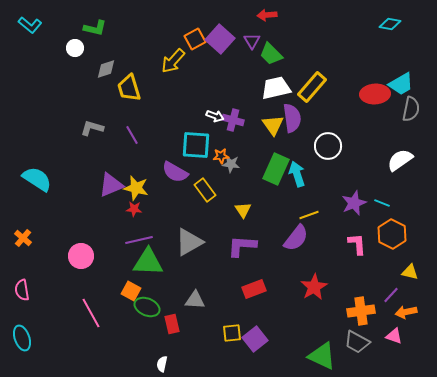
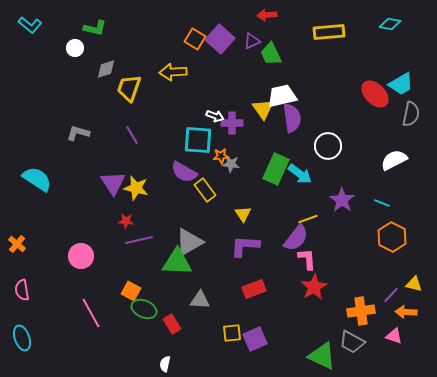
orange square at (195, 39): rotated 30 degrees counterclockwise
purple triangle at (252, 41): rotated 36 degrees clockwise
green trapezoid at (271, 54): rotated 20 degrees clockwise
yellow arrow at (173, 61): moved 11 px down; rotated 44 degrees clockwise
yellow rectangle at (312, 87): moved 17 px right, 55 px up; rotated 44 degrees clockwise
yellow trapezoid at (129, 88): rotated 36 degrees clockwise
white trapezoid at (276, 88): moved 6 px right, 8 px down
red ellipse at (375, 94): rotated 48 degrees clockwise
gray semicircle at (411, 109): moved 5 px down
purple cross at (233, 120): moved 1 px left, 3 px down; rotated 15 degrees counterclockwise
yellow triangle at (273, 125): moved 10 px left, 16 px up
gray L-shape at (92, 128): moved 14 px left, 5 px down
cyan square at (196, 145): moved 2 px right, 5 px up
white semicircle at (400, 160): moved 6 px left; rotated 8 degrees clockwise
purple semicircle at (175, 172): moved 9 px right
cyan arrow at (297, 174): moved 3 px right; rotated 145 degrees clockwise
purple triangle at (111, 185): moved 2 px right, 2 px up; rotated 40 degrees counterclockwise
purple star at (354, 203): moved 12 px left, 3 px up; rotated 15 degrees counterclockwise
red star at (134, 209): moved 8 px left, 12 px down
yellow triangle at (243, 210): moved 4 px down
yellow line at (309, 215): moved 1 px left, 4 px down
orange hexagon at (392, 234): moved 3 px down
orange cross at (23, 238): moved 6 px left, 6 px down
pink L-shape at (357, 244): moved 50 px left, 15 px down
purple L-shape at (242, 246): moved 3 px right
green triangle at (148, 262): moved 29 px right
yellow triangle at (410, 272): moved 4 px right, 12 px down
gray triangle at (195, 300): moved 5 px right
green ellipse at (147, 307): moved 3 px left, 2 px down
orange arrow at (406, 312): rotated 15 degrees clockwise
red rectangle at (172, 324): rotated 18 degrees counterclockwise
purple square at (255, 339): rotated 15 degrees clockwise
gray trapezoid at (357, 342): moved 5 px left
white semicircle at (162, 364): moved 3 px right
